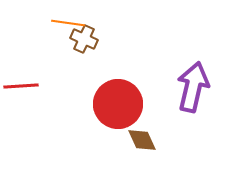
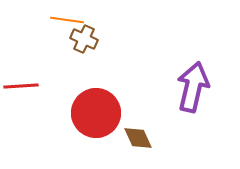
orange line: moved 1 px left, 3 px up
red circle: moved 22 px left, 9 px down
brown diamond: moved 4 px left, 2 px up
